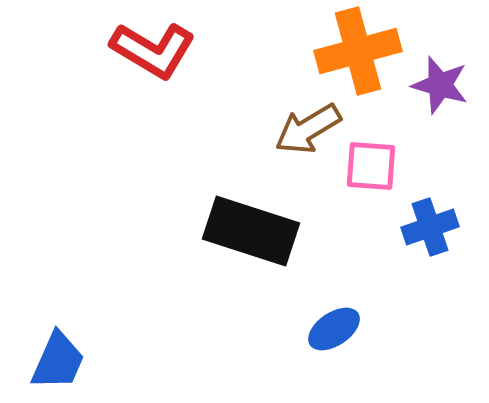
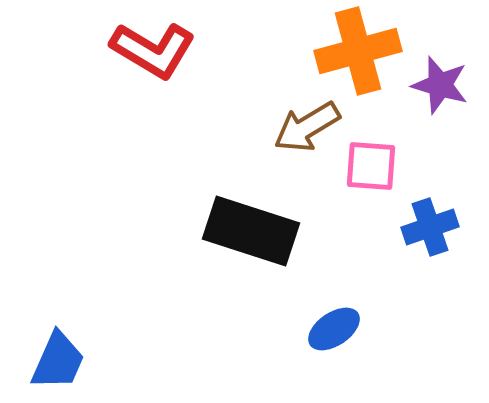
brown arrow: moved 1 px left, 2 px up
